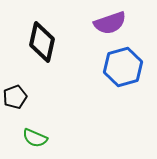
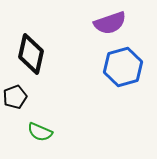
black diamond: moved 11 px left, 12 px down
green semicircle: moved 5 px right, 6 px up
